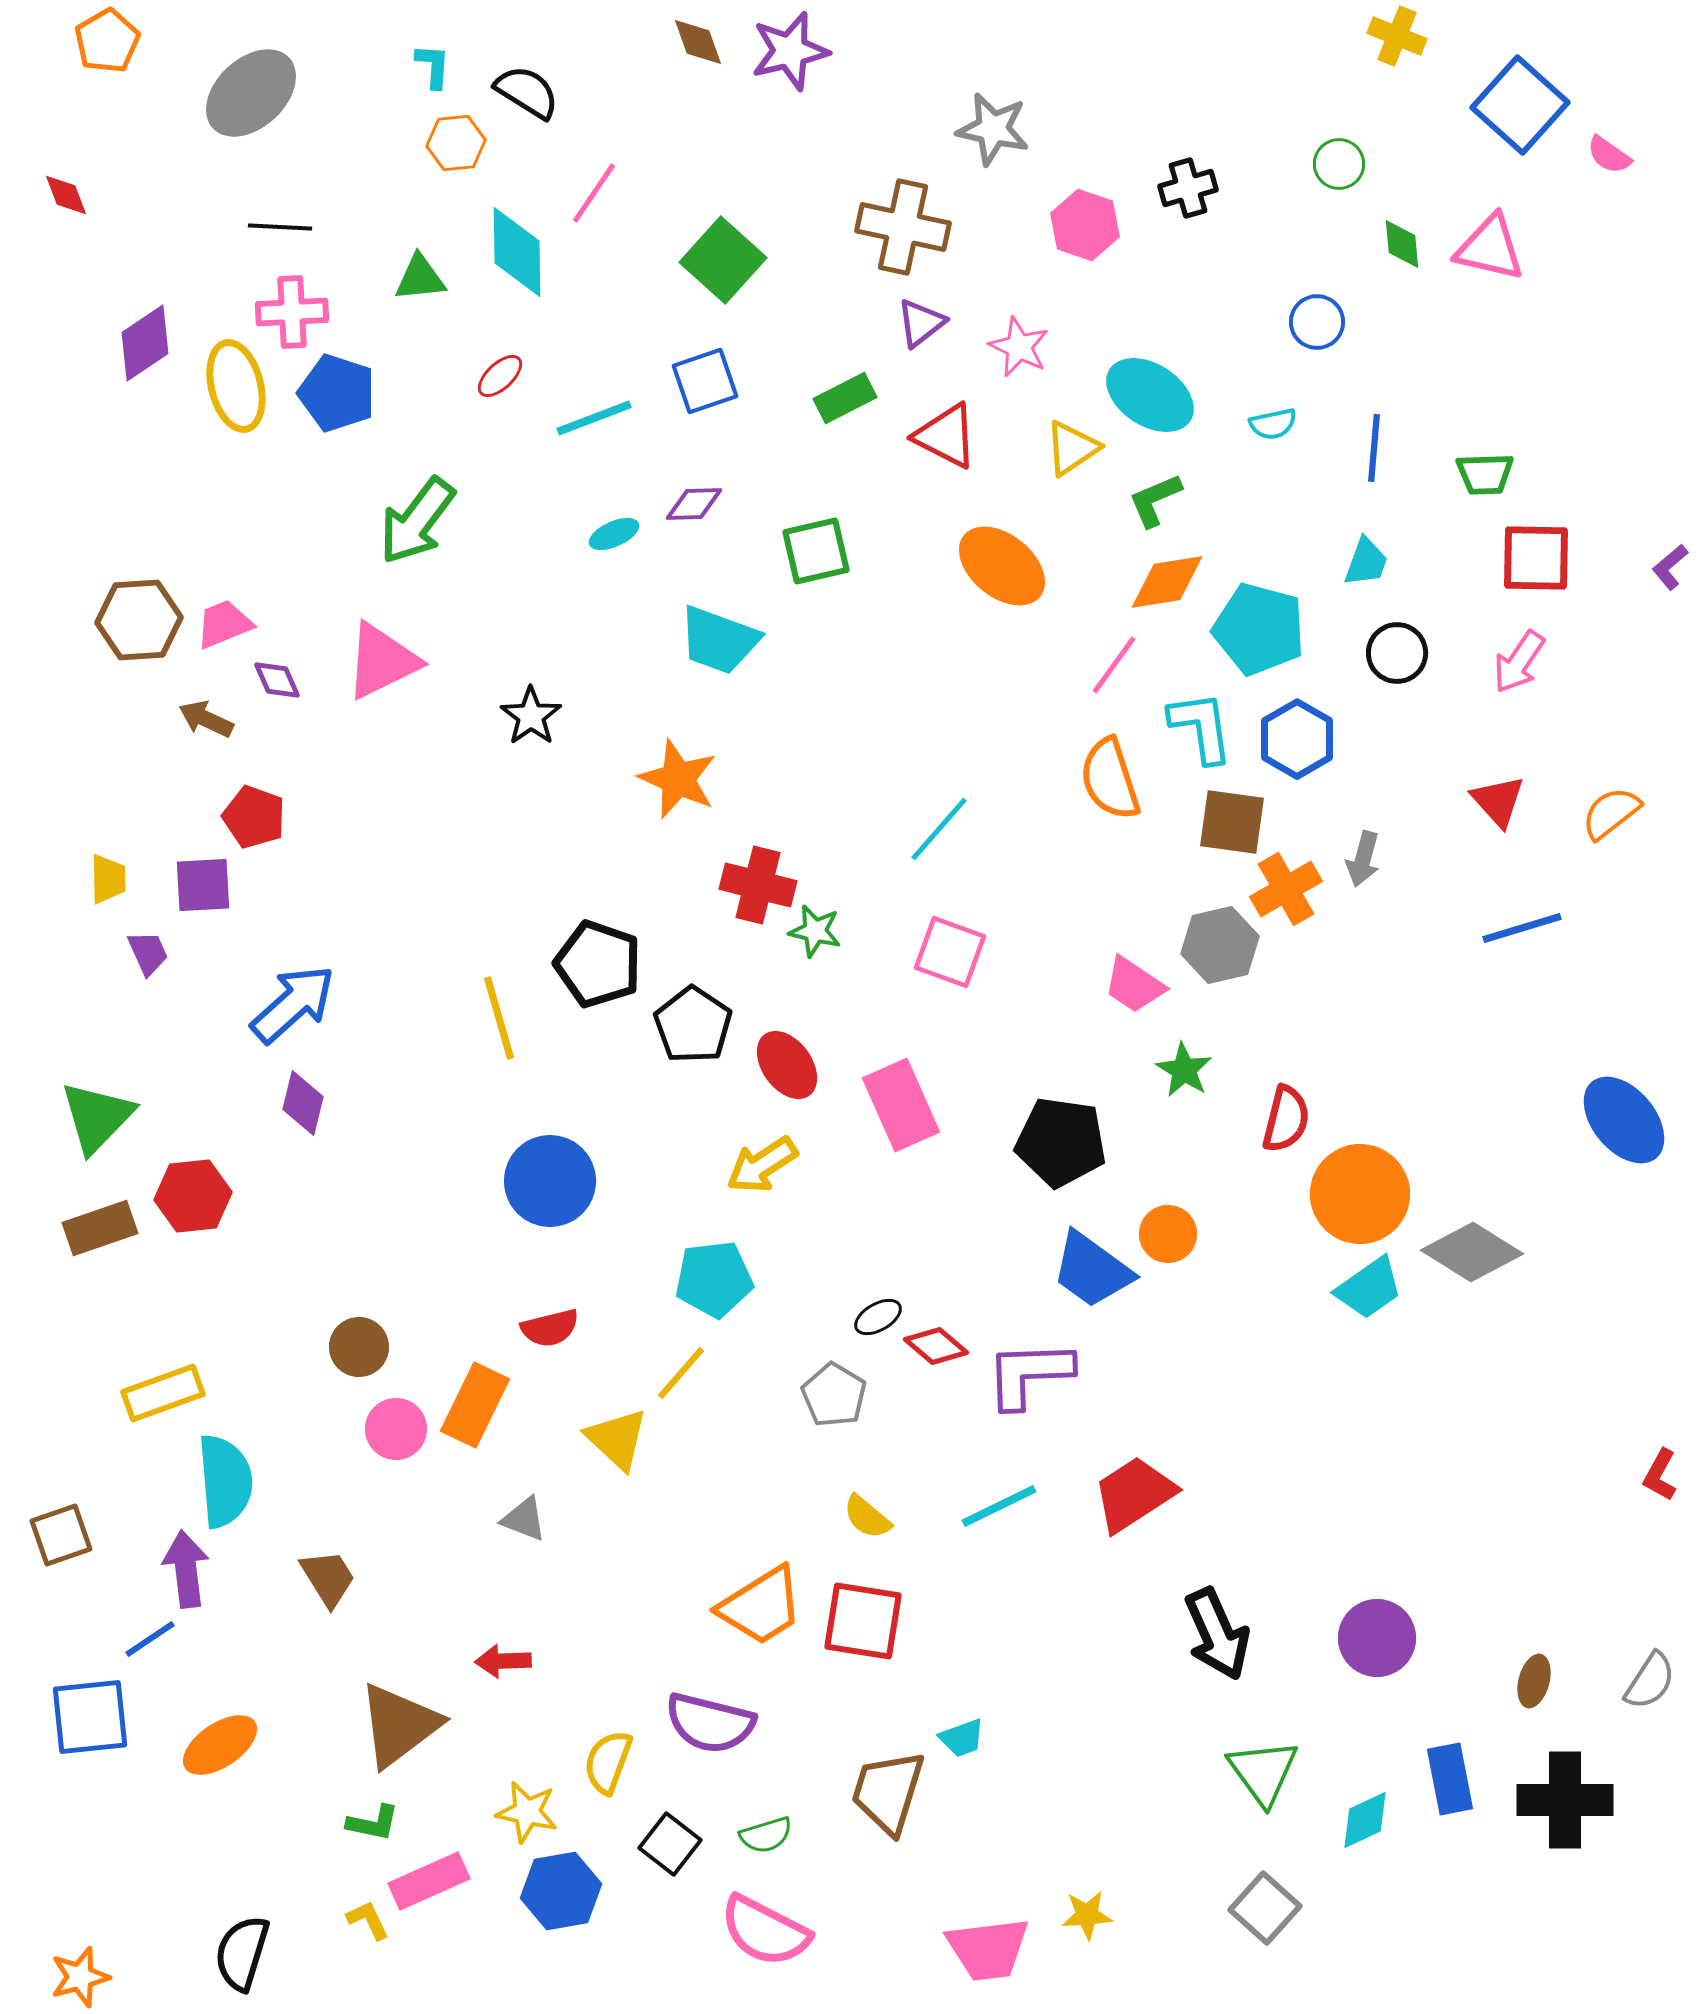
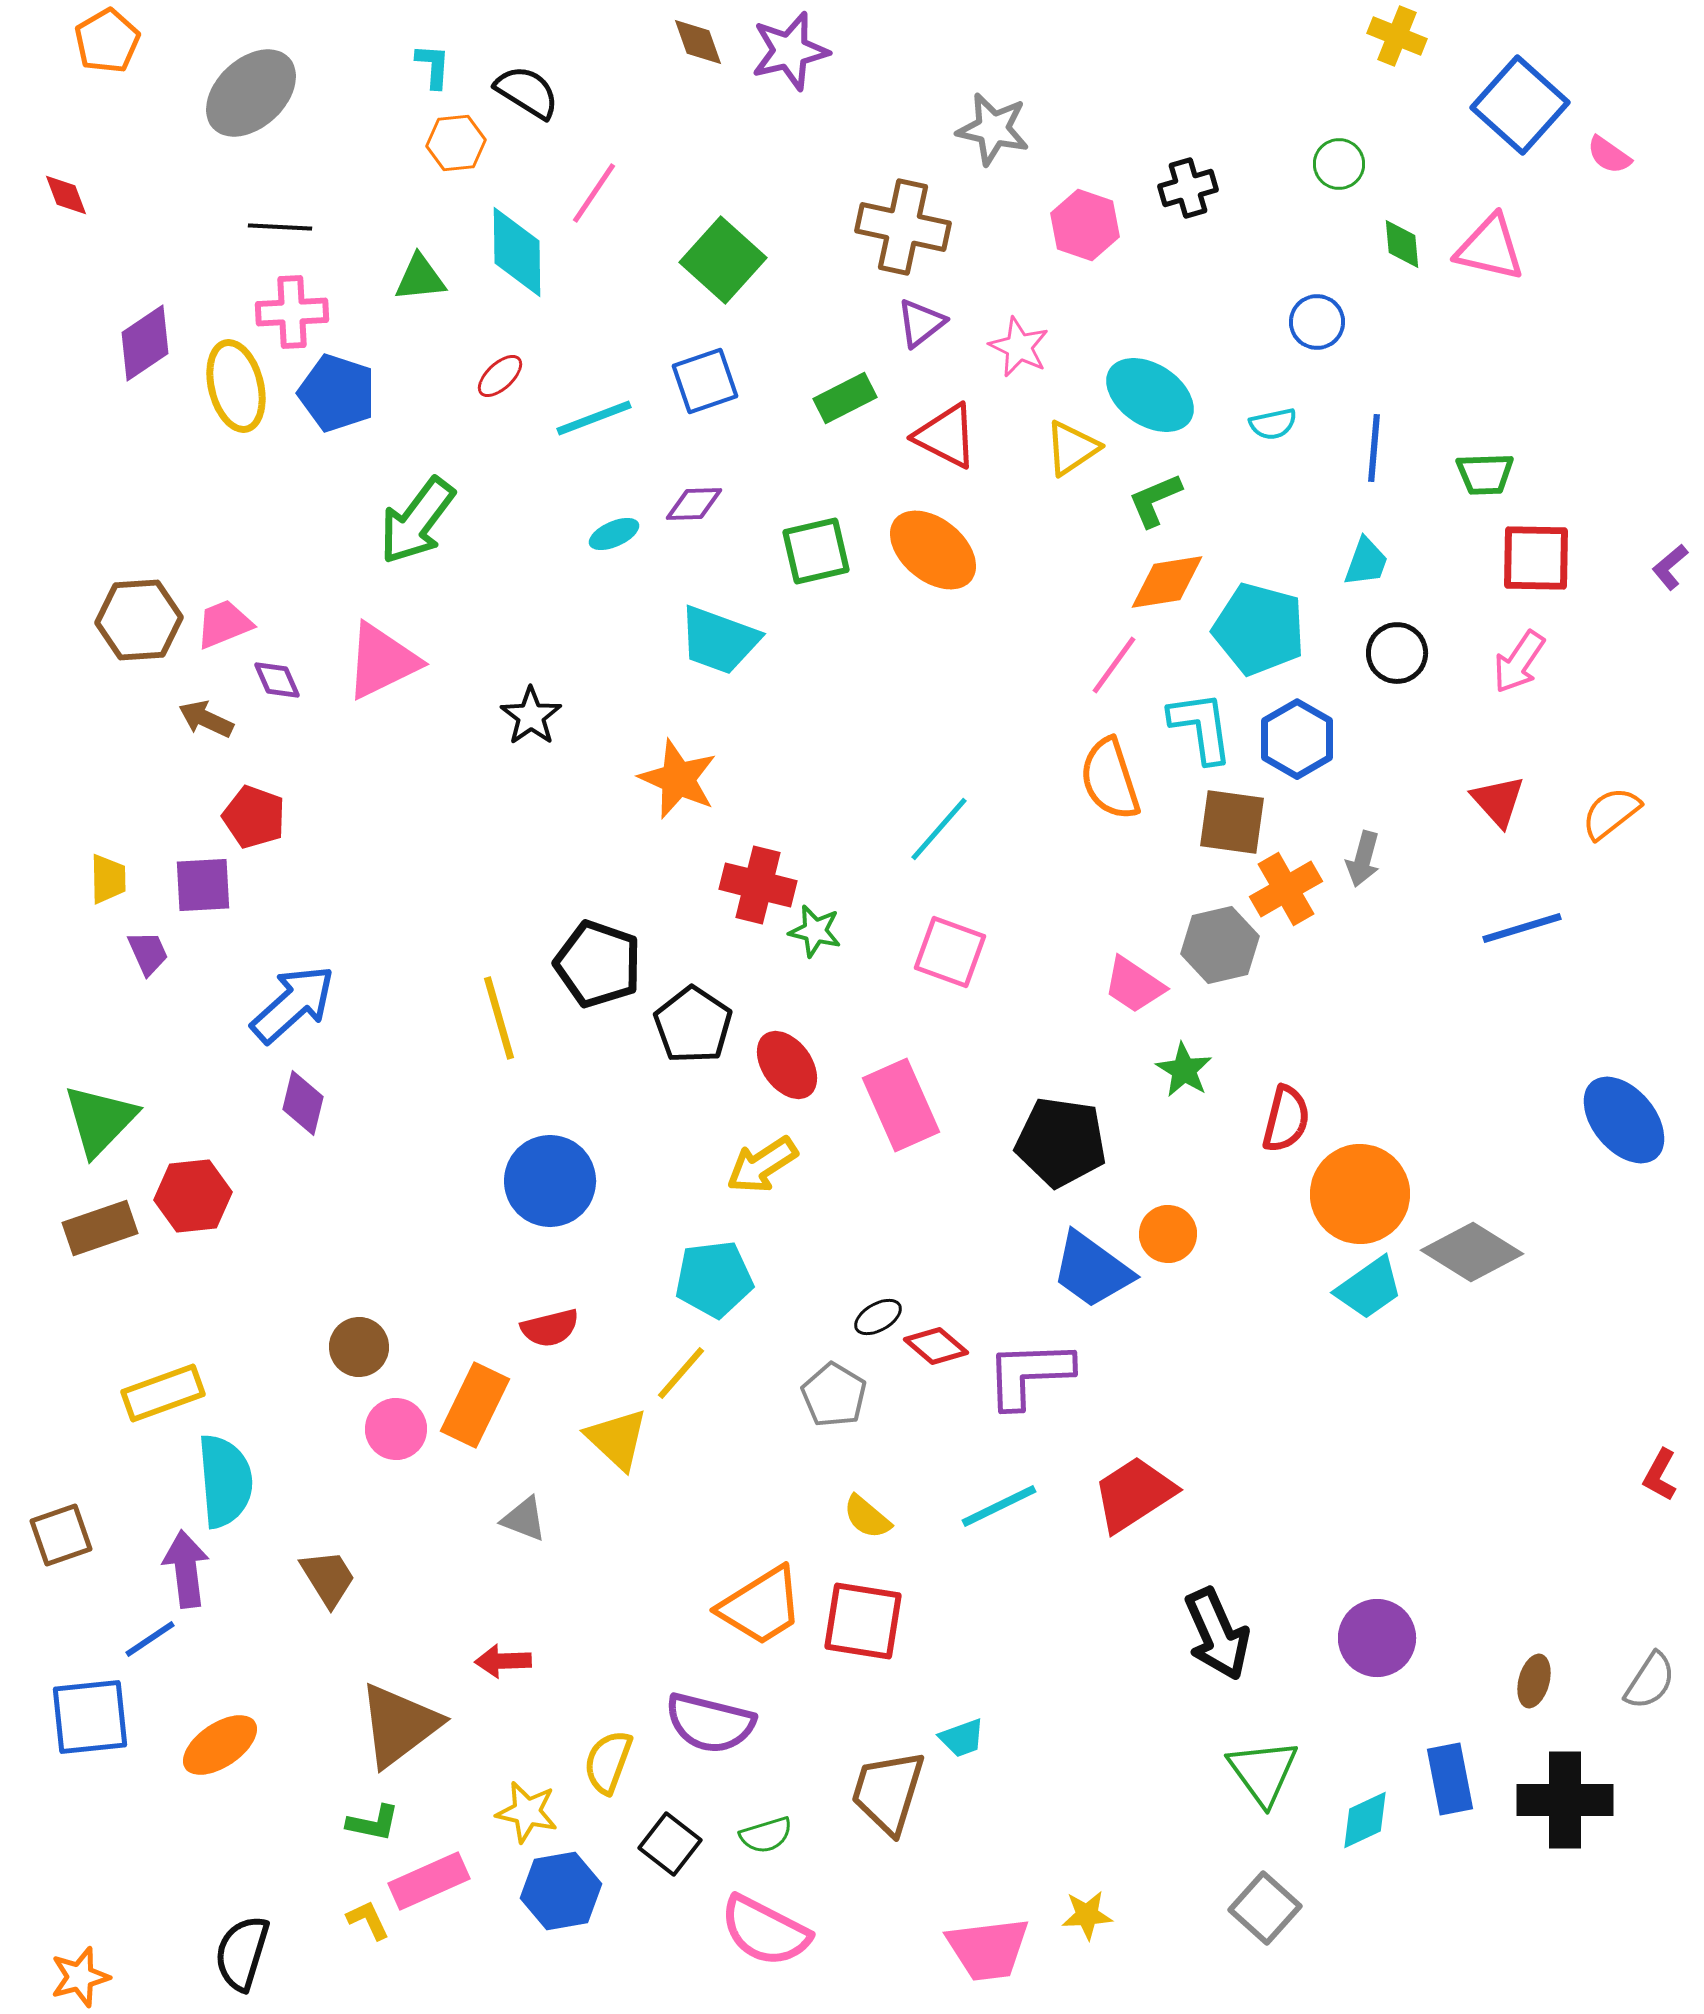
orange ellipse at (1002, 566): moved 69 px left, 16 px up
green triangle at (97, 1117): moved 3 px right, 3 px down
